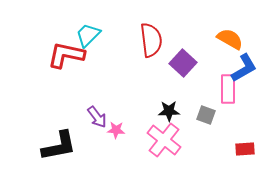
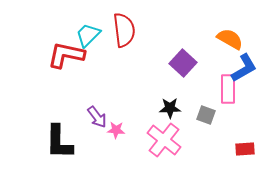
red semicircle: moved 27 px left, 10 px up
black star: moved 1 px right, 3 px up
black L-shape: moved 4 px up; rotated 102 degrees clockwise
